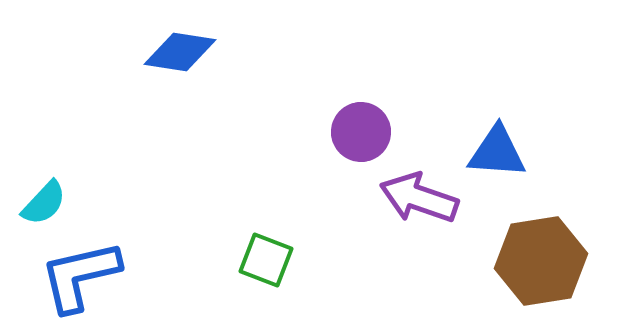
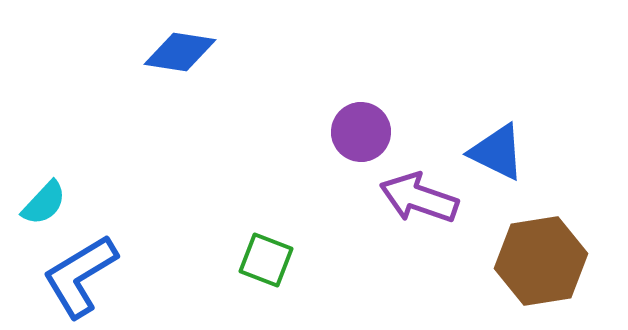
blue triangle: rotated 22 degrees clockwise
blue L-shape: rotated 18 degrees counterclockwise
